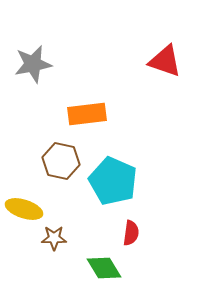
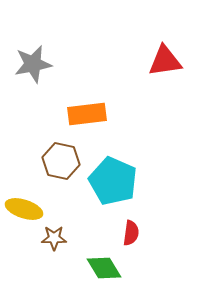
red triangle: rotated 27 degrees counterclockwise
